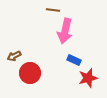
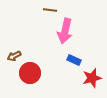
brown line: moved 3 px left
red star: moved 4 px right
